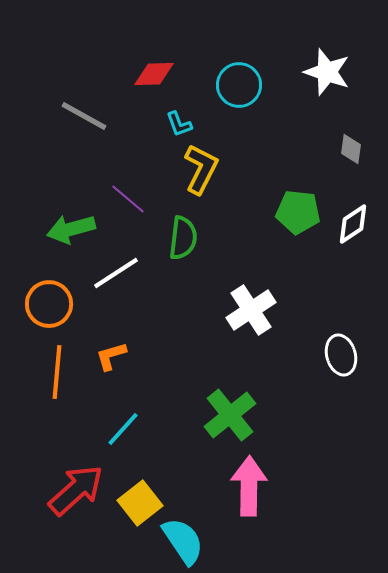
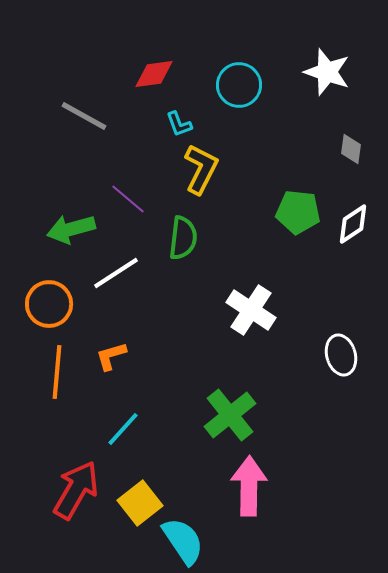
red diamond: rotated 6 degrees counterclockwise
white cross: rotated 24 degrees counterclockwise
red arrow: rotated 18 degrees counterclockwise
